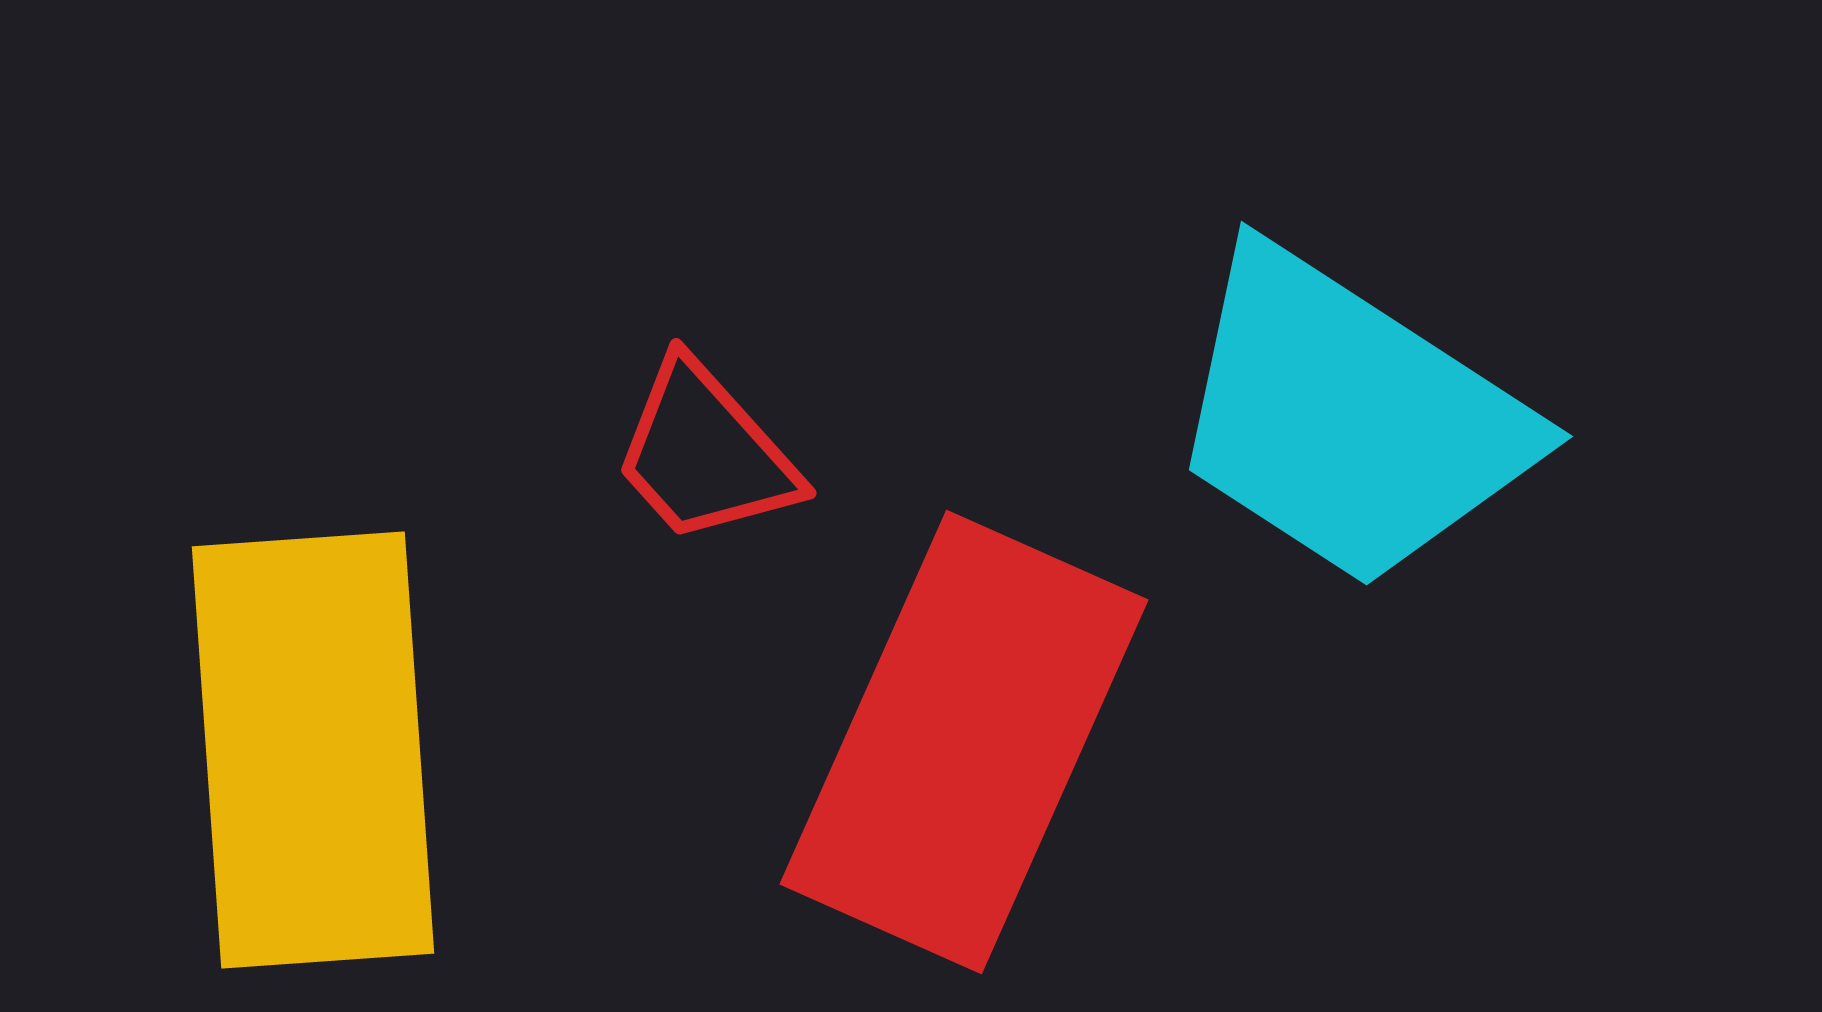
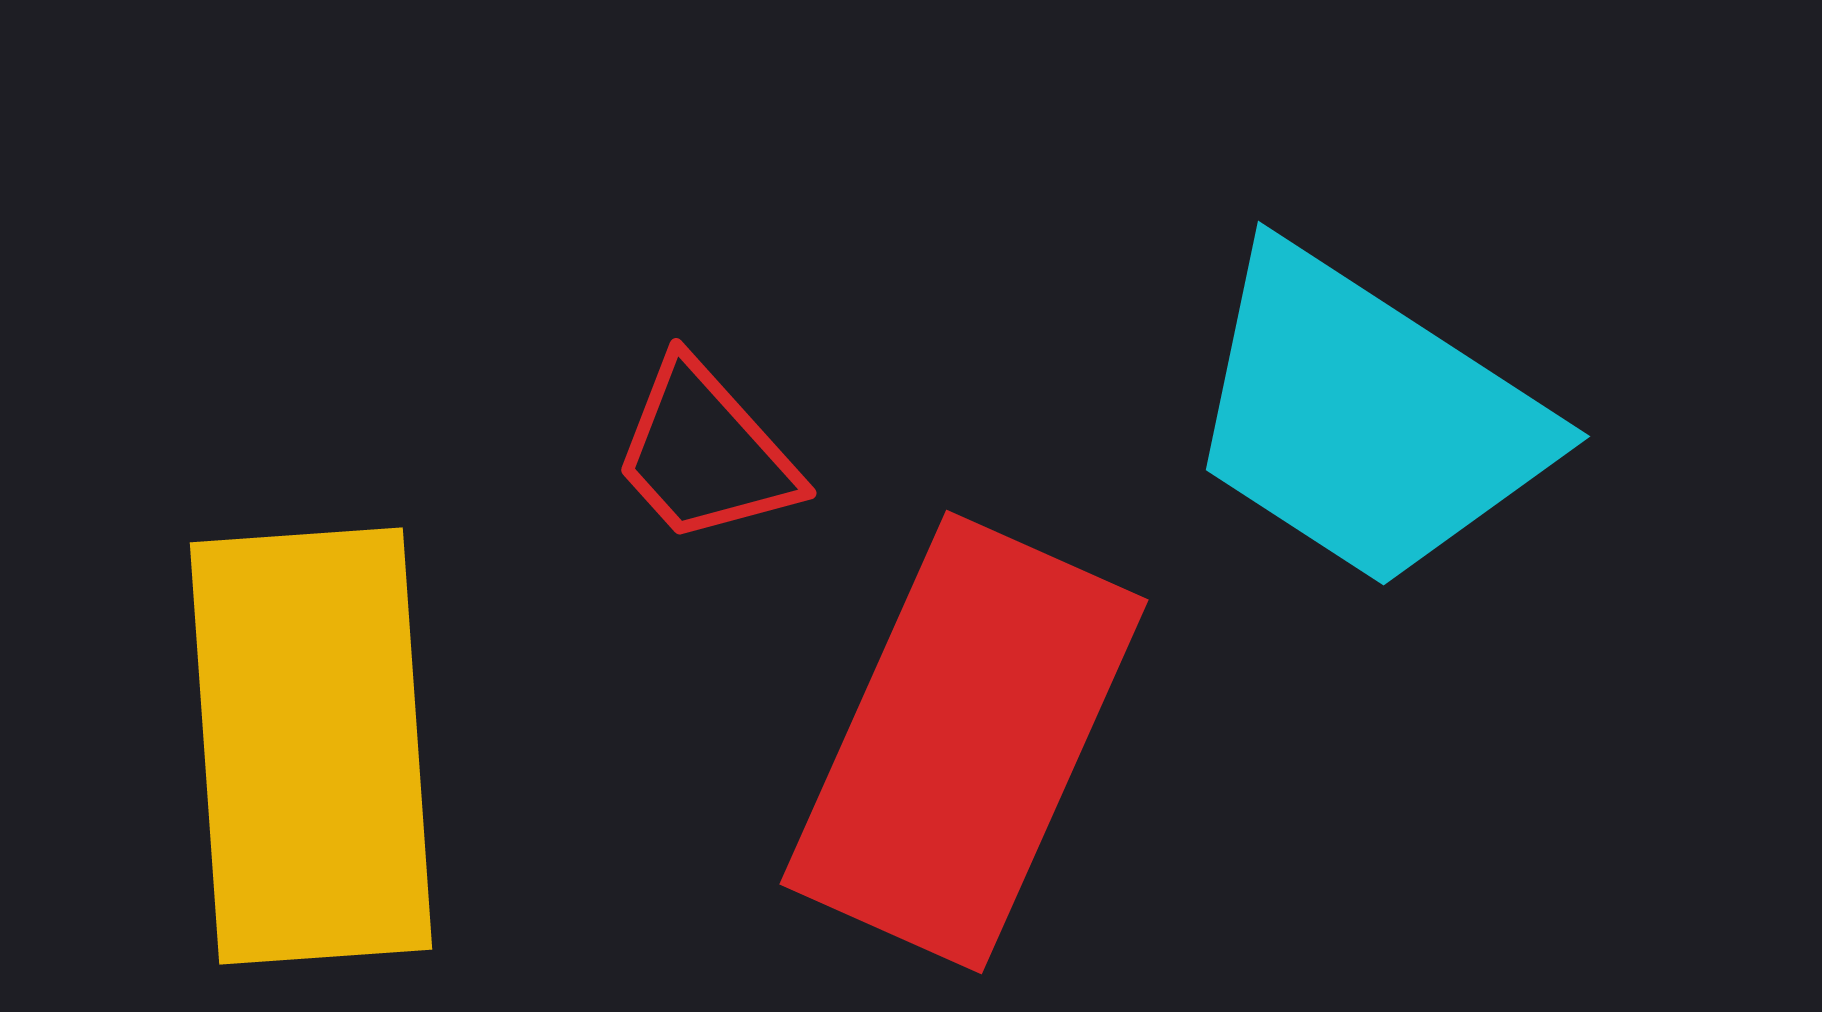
cyan trapezoid: moved 17 px right
yellow rectangle: moved 2 px left, 4 px up
